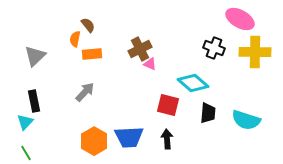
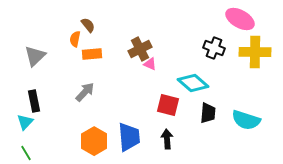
blue trapezoid: rotated 92 degrees counterclockwise
